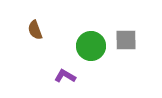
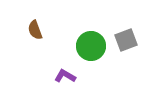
gray square: rotated 20 degrees counterclockwise
